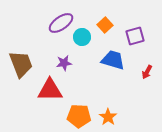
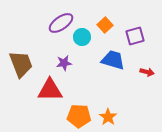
red arrow: rotated 104 degrees counterclockwise
